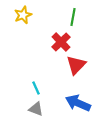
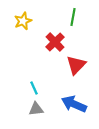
yellow star: moved 6 px down
red cross: moved 6 px left
cyan line: moved 2 px left
blue arrow: moved 4 px left, 1 px down
gray triangle: rotated 28 degrees counterclockwise
